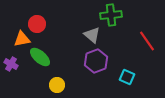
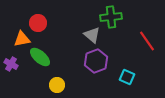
green cross: moved 2 px down
red circle: moved 1 px right, 1 px up
